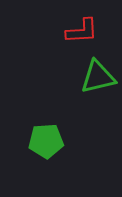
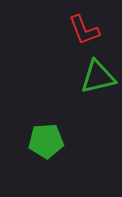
red L-shape: moved 2 px right, 1 px up; rotated 72 degrees clockwise
